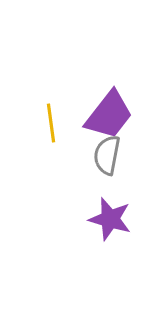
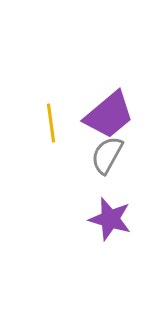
purple trapezoid: rotated 12 degrees clockwise
gray semicircle: rotated 18 degrees clockwise
